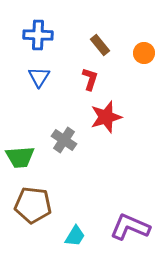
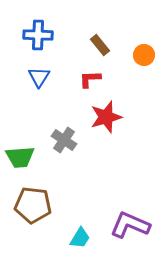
orange circle: moved 2 px down
red L-shape: rotated 110 degrees counterclockwise
purple L-shape: moved 2 px up
cyan trapezoid: moved 5 px right, 2 px down
